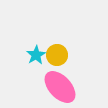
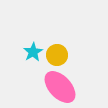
cyan star: moved 3 px left, 3 px up
